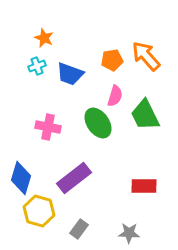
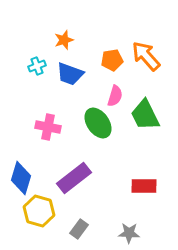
orange star: moved 20 px right, 2 px down; rotated 30 degrees clockwise
